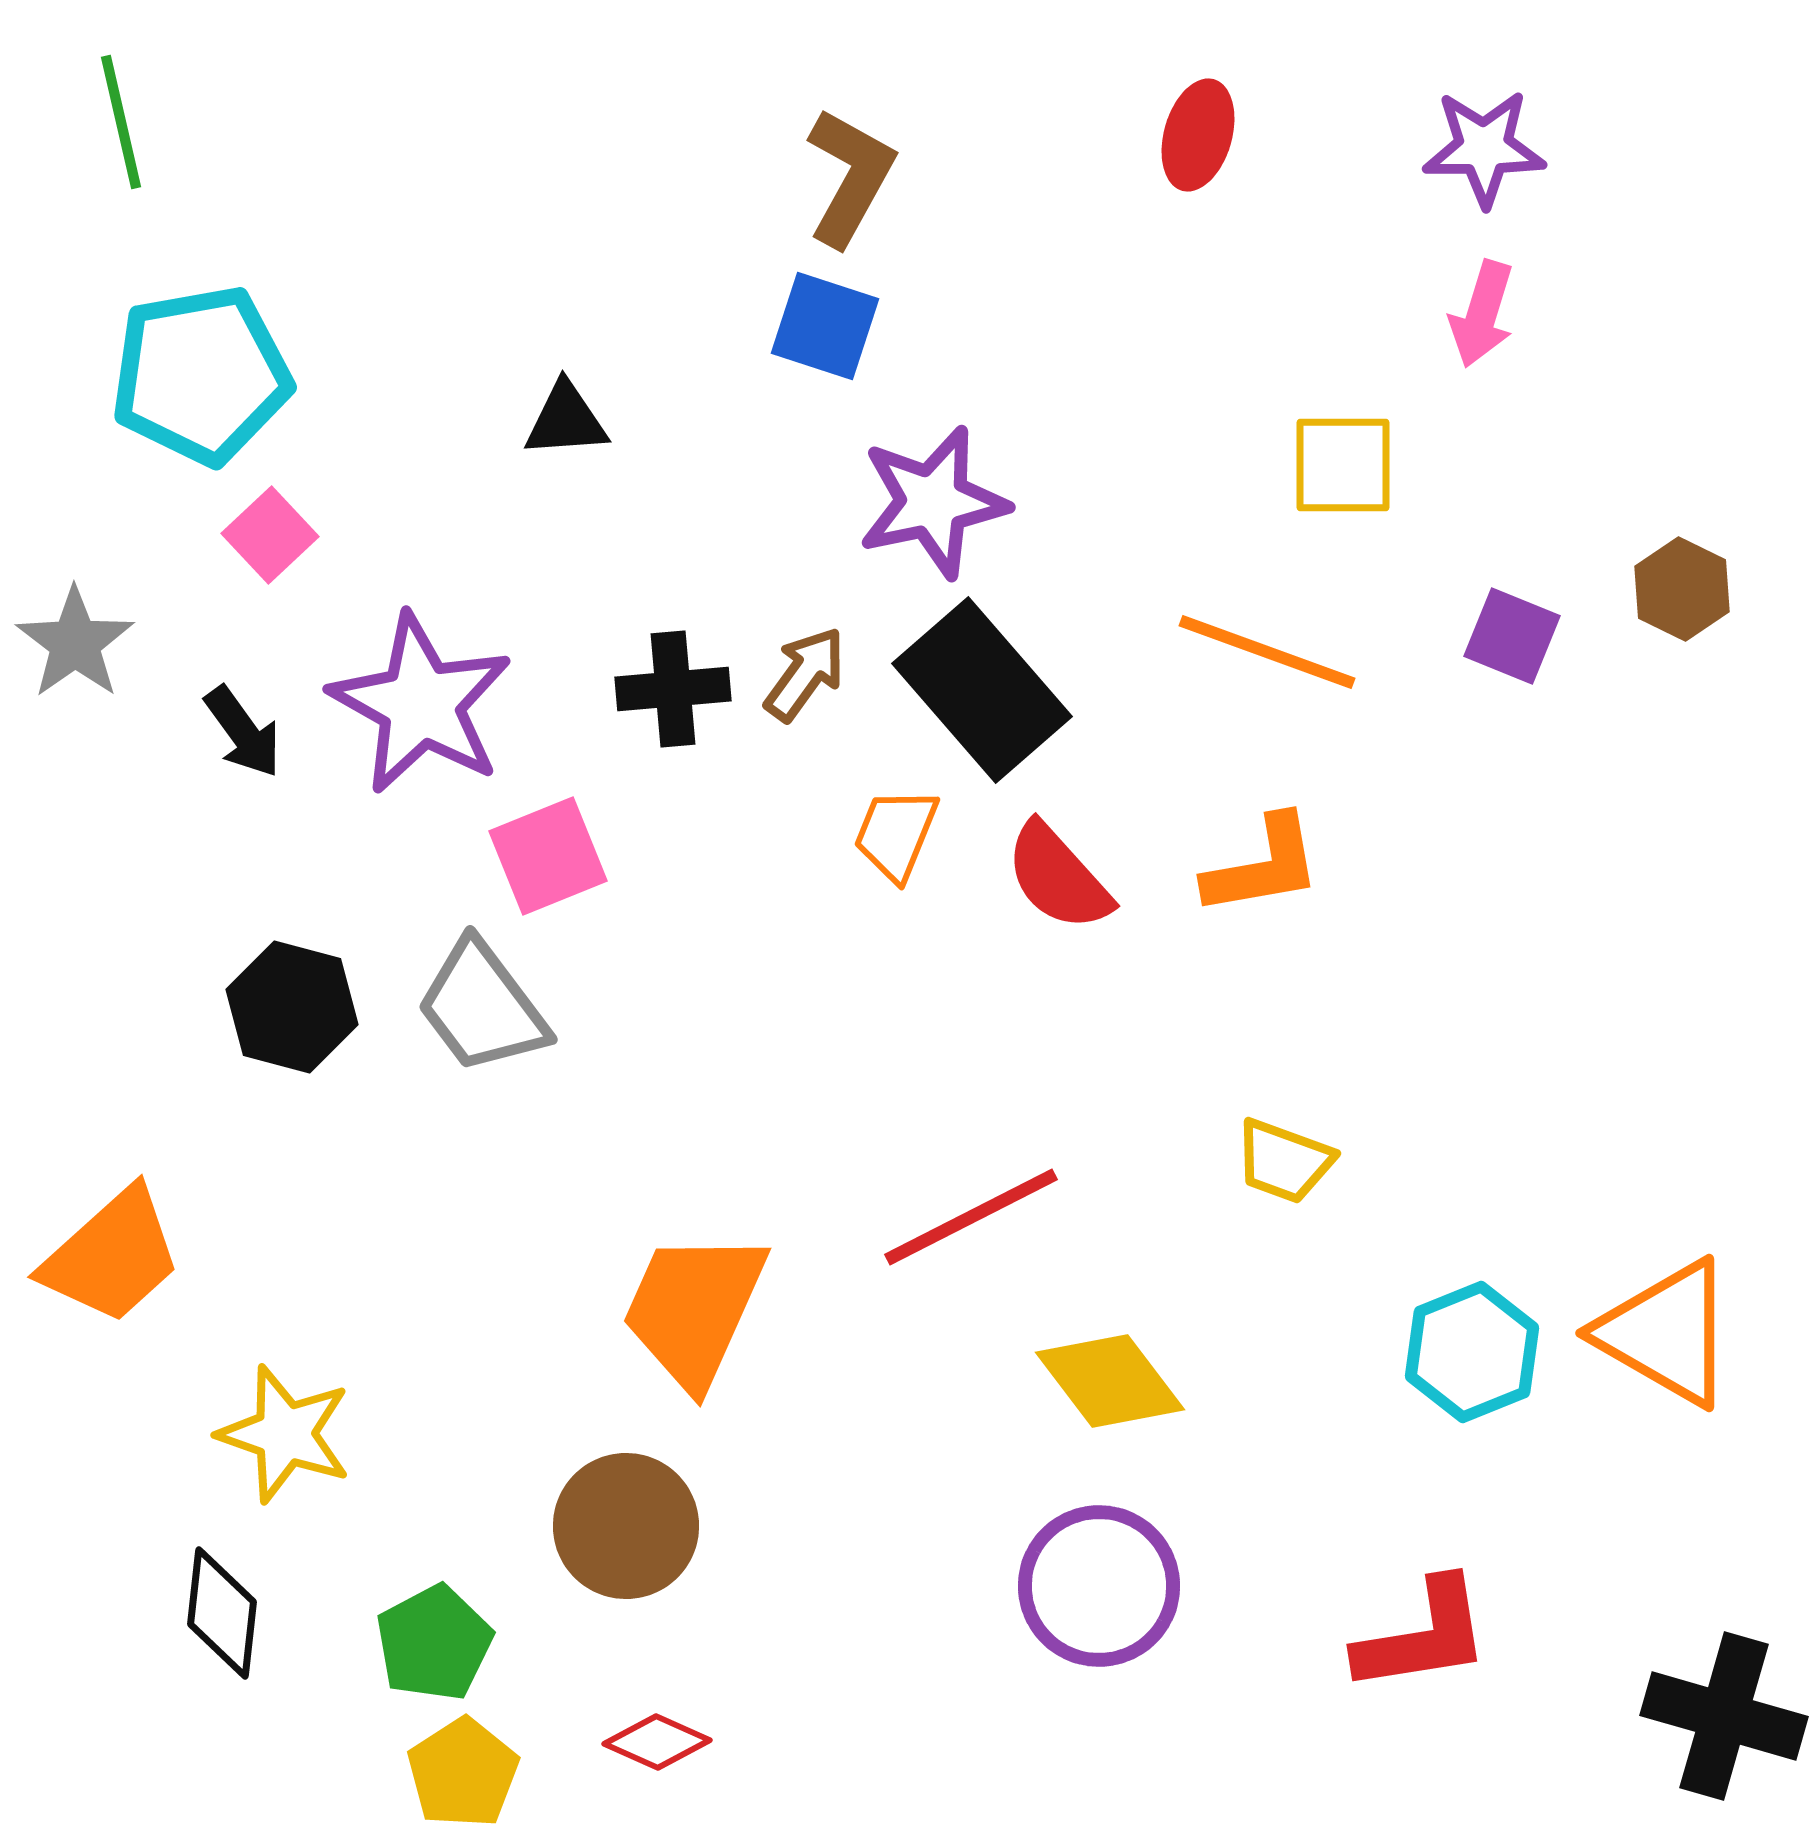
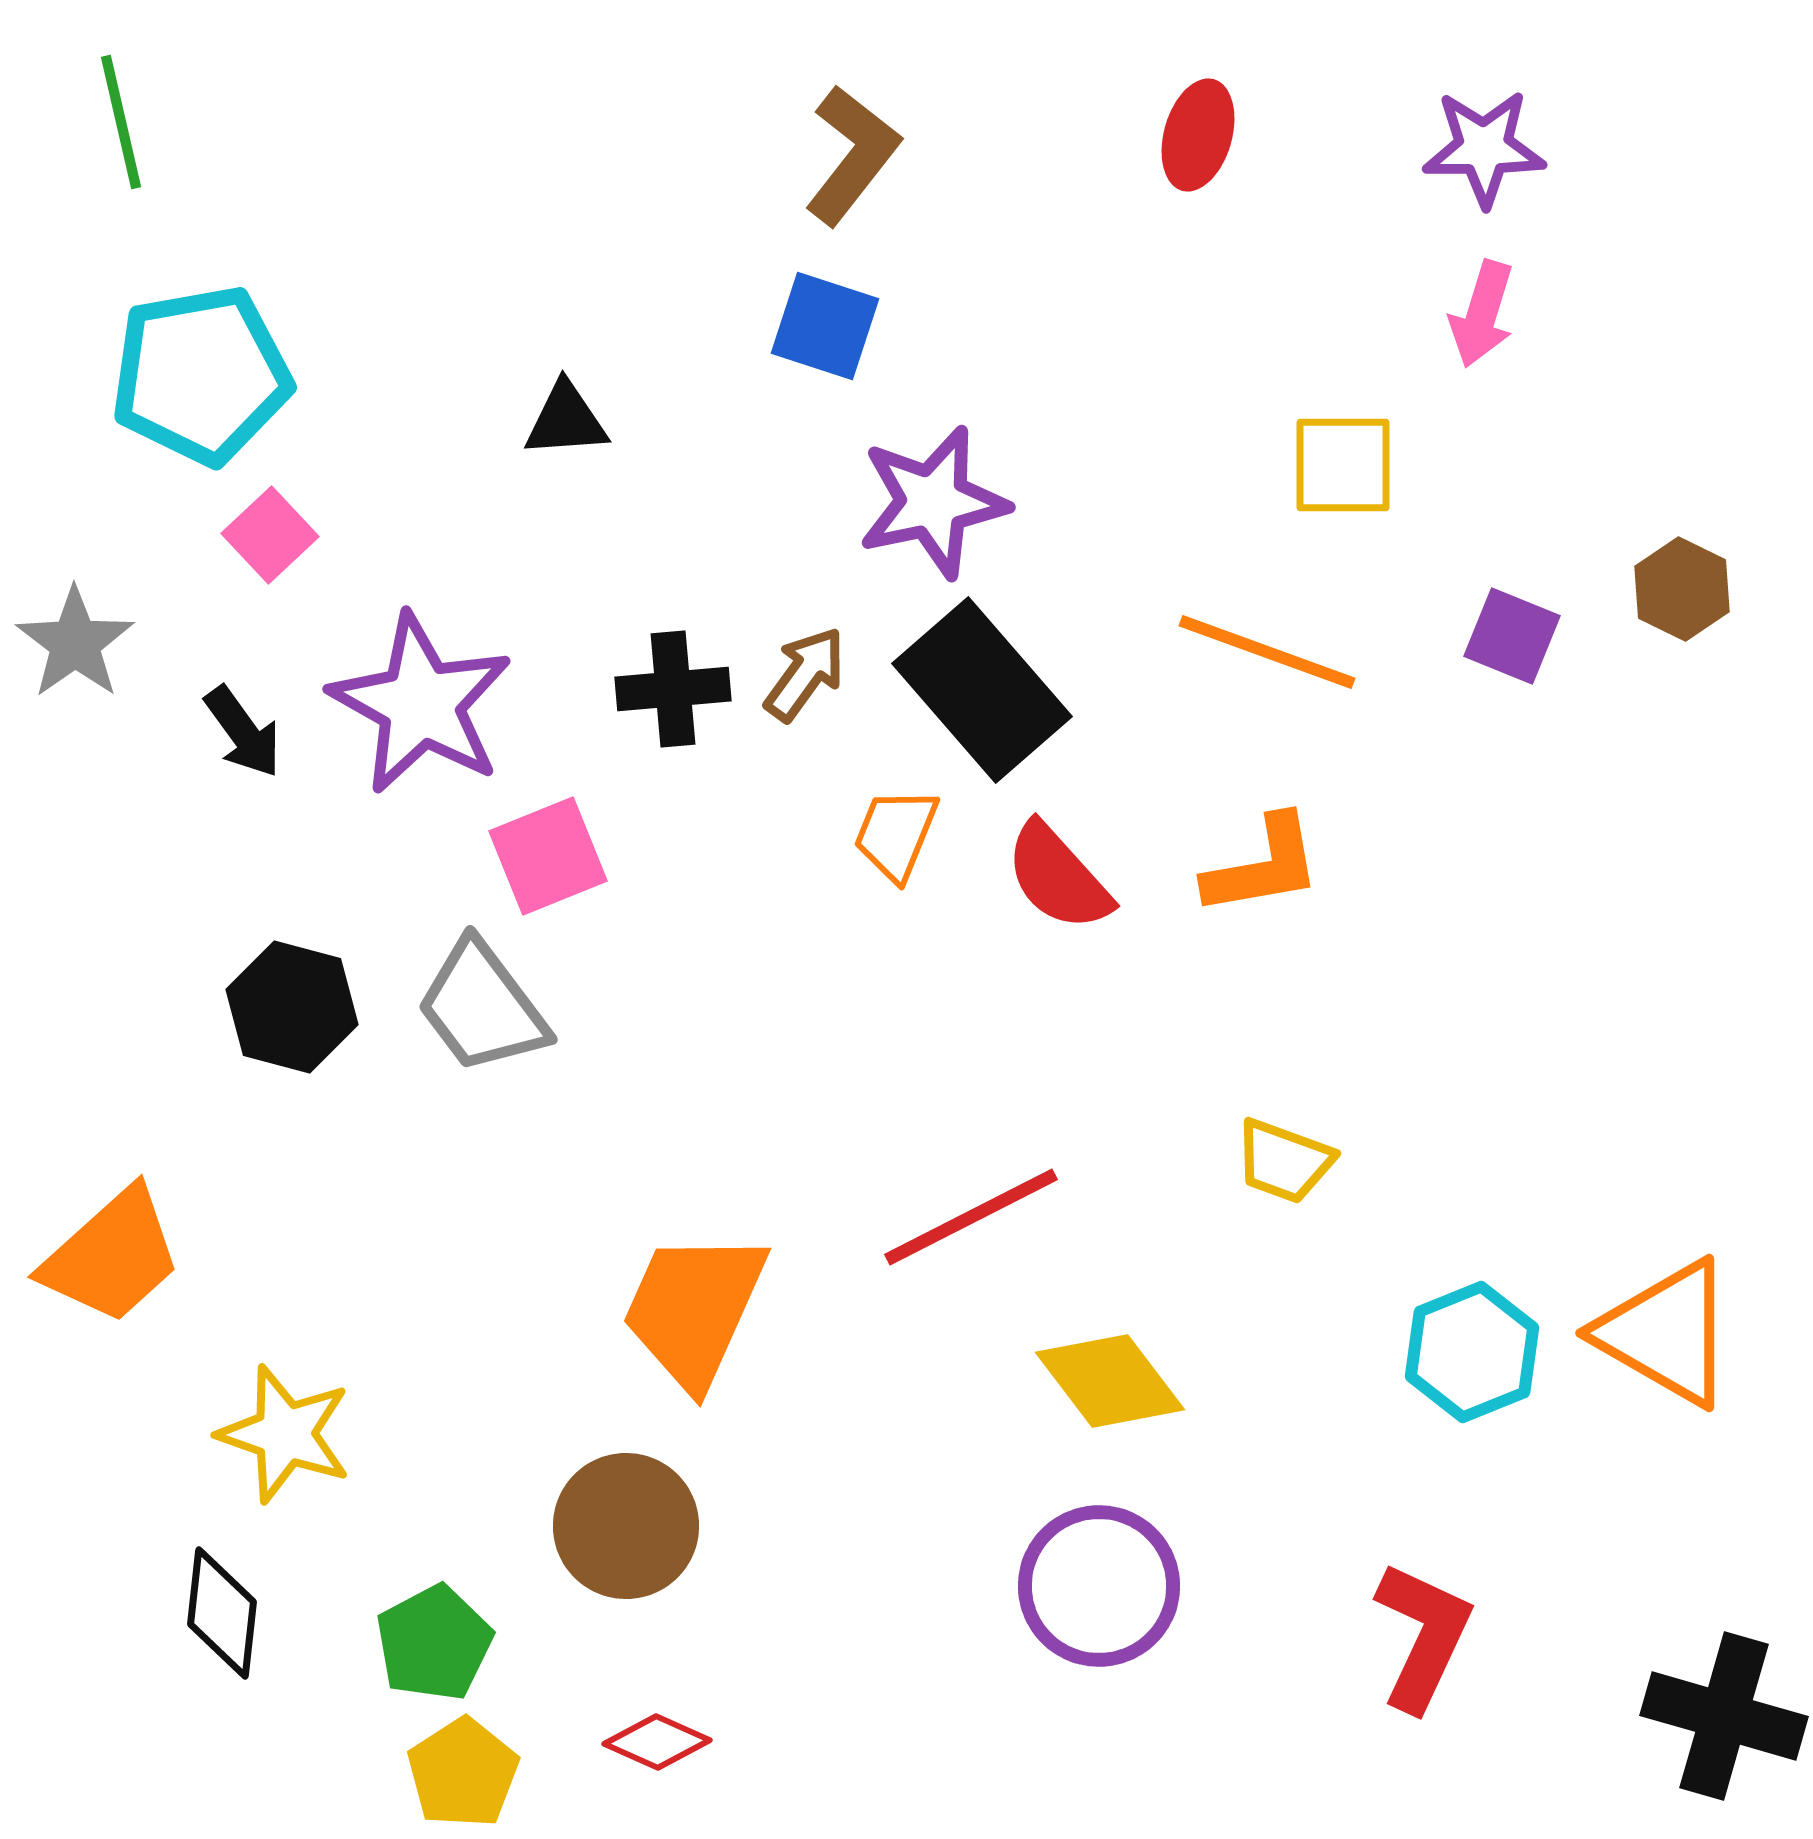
brown L-shape at (850, 177): moved 2 px right, 22 px up; rotated 9 degrees clockwise
red L-shape at (1423, 1636): rotated 56 degrees counterclockwise
